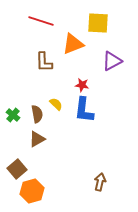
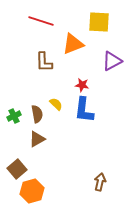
yellow square: moved 1 px right, 1 px up
green cross: moved 1 px right, 1 px down; rotated 24 degrees clockwise
